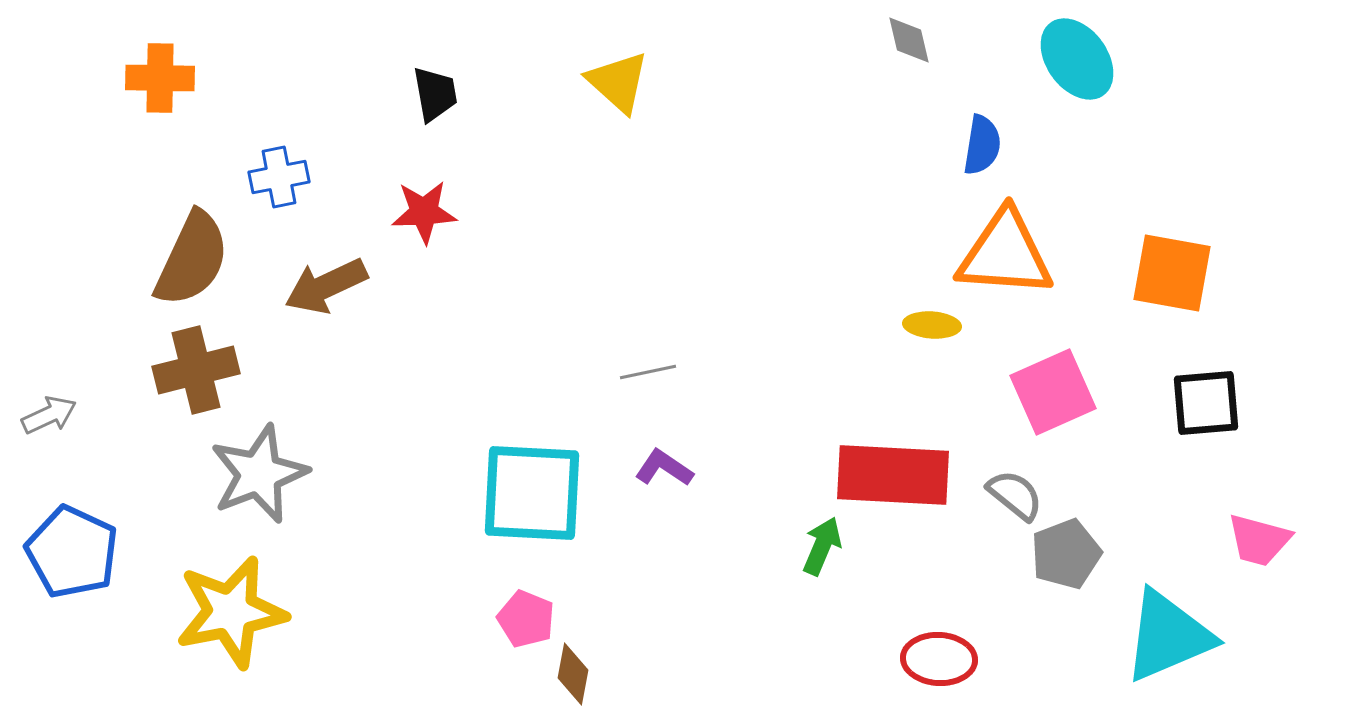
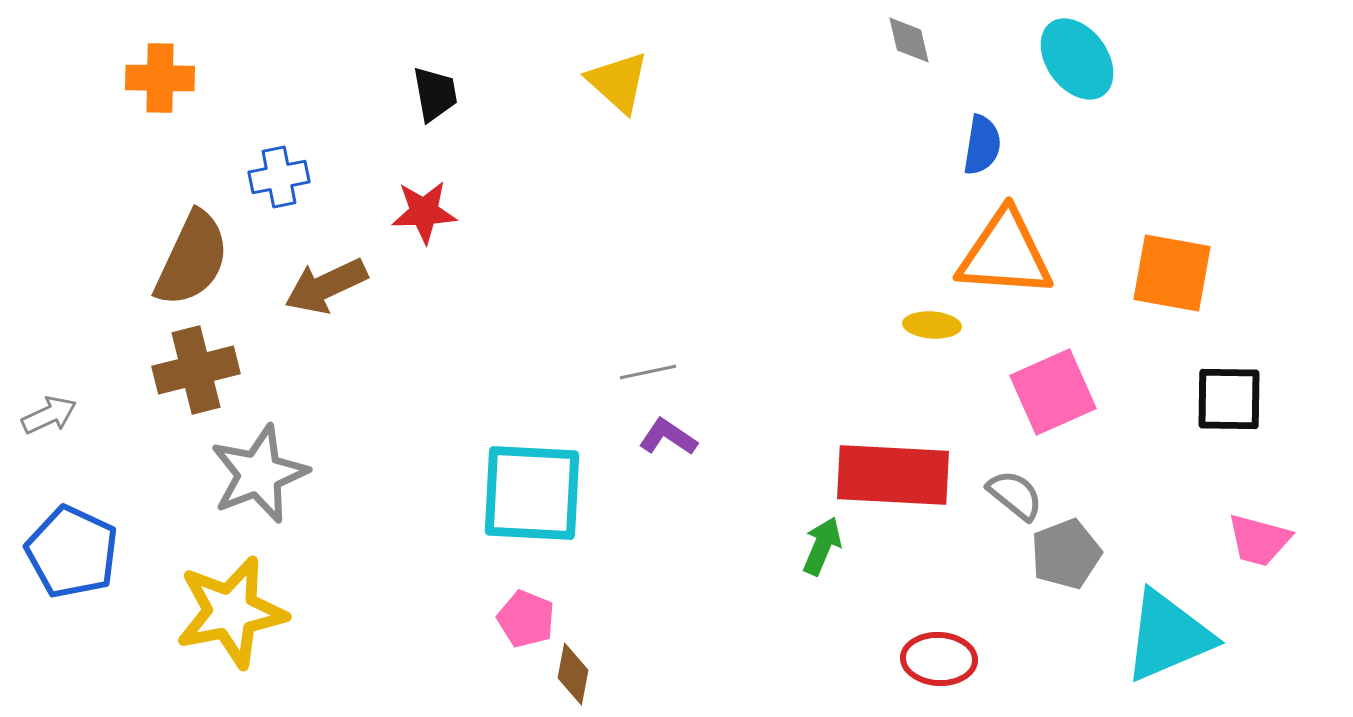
black square: moved 23 px right, 4 px up; rotated 6 degrees clockwise
purple L-shape: moved 4 px right, 31 px up
